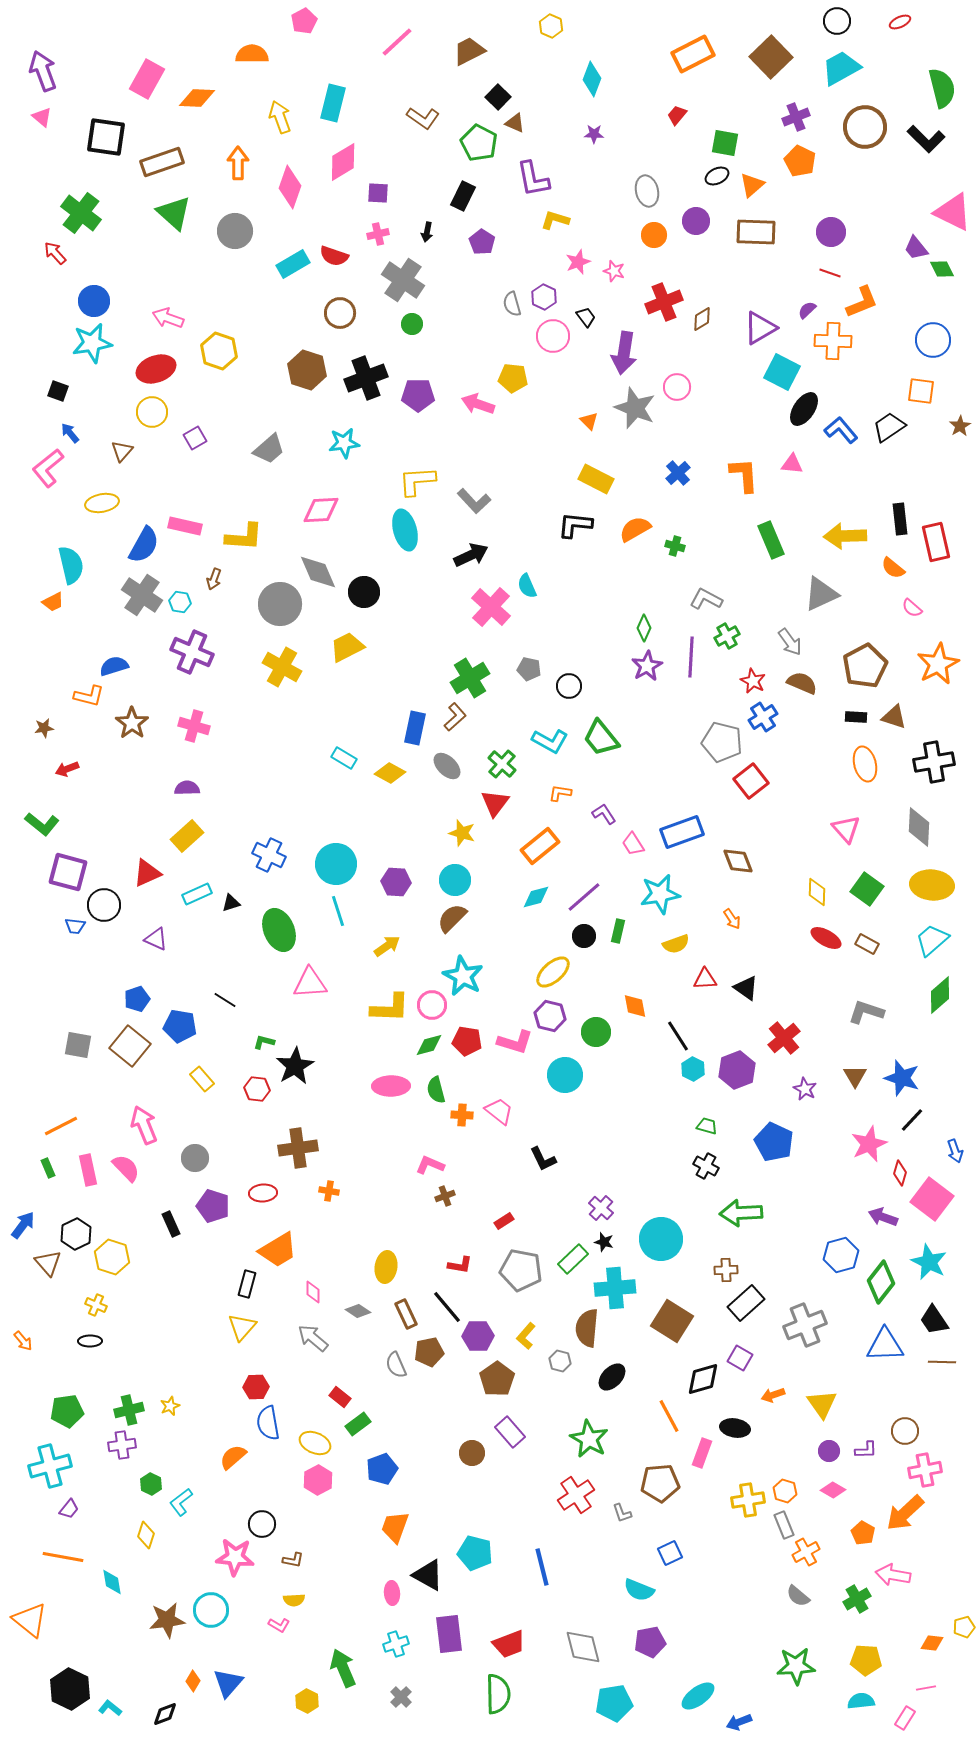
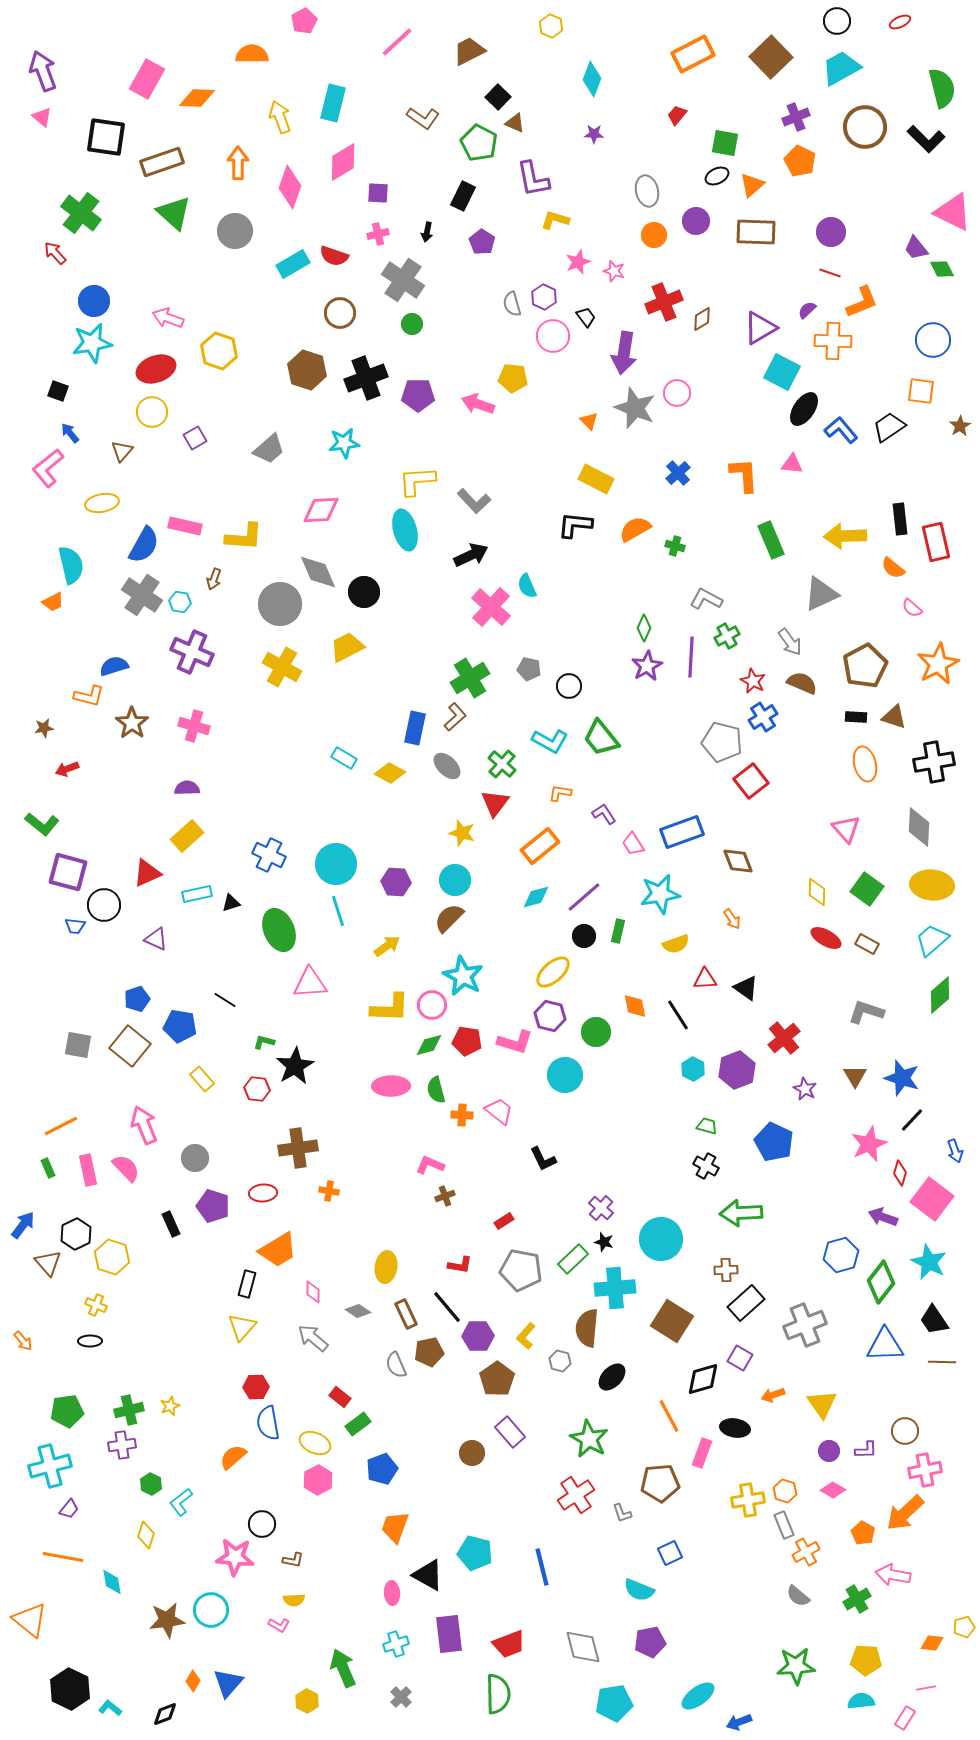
pink circle at (677, 387): moved 6 px down
cyan rectangle at (197, 894): rotated 12 degrees clockwise
brown semicircle at (452, 918): moved 3 px left
black line at (678, 1036): moved 21 px up
